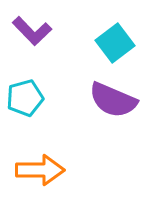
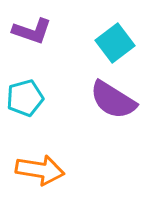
purple L-shape: rotated 27 degrees counterclockwise
purple semicircle: rotated 9 degrees clockwise
orange arrow: rotated 9 degrees clockwise
